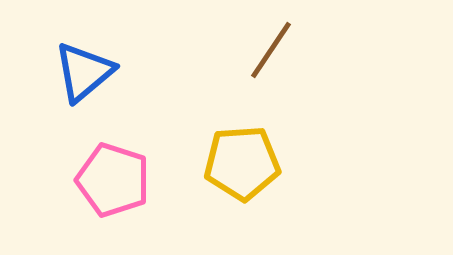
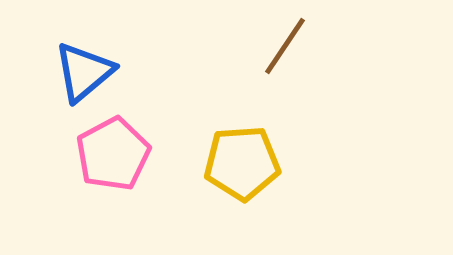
brown line: moved 14 px right, 4 px up
pink pentagon: moved 26 px up; rotated 26 degrees clockwise
